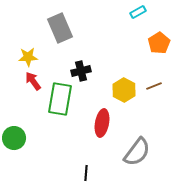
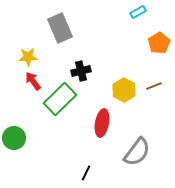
green rectangle: rotated 36 degrees clockwise
black line: rotated 21 degrees clockwise
